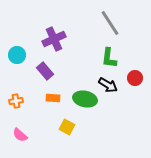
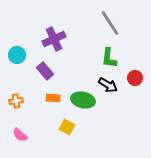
green ellipse: moved 2 px left, 1 px down
